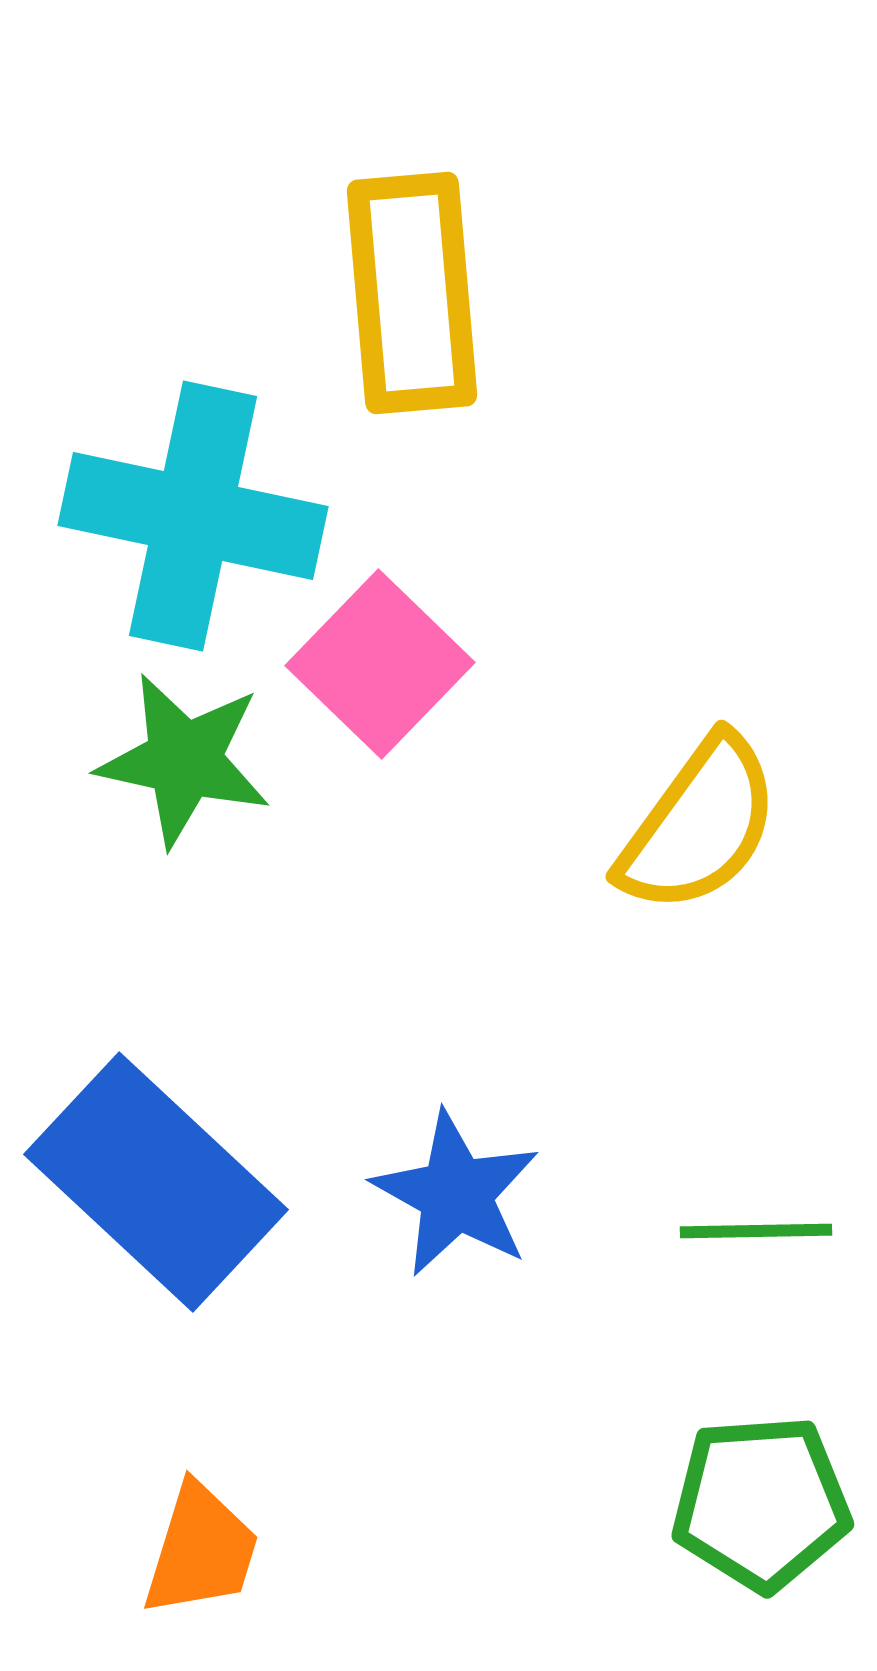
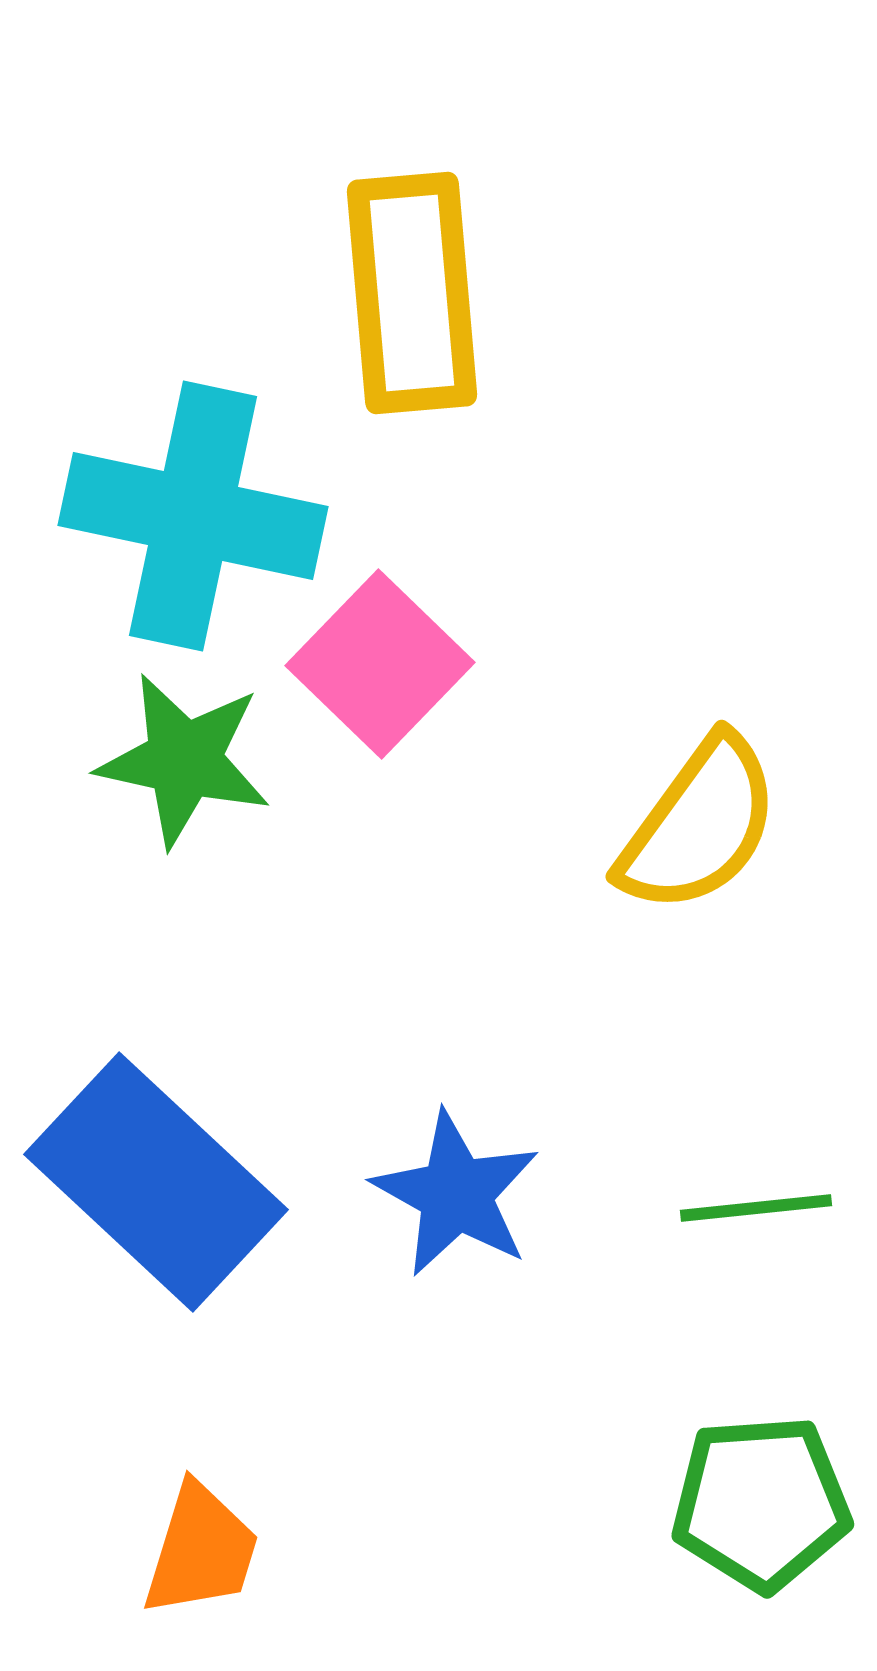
green line: moved 23 px up; rotated 5 degrees counterclockwise
